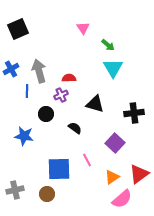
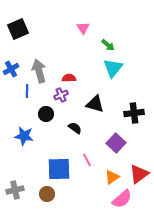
cyan triangle: rotated 10 degrees clockwise
purple square: moved 1 px right
